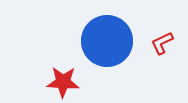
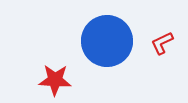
red star: moved 8 px left, 2 px up
